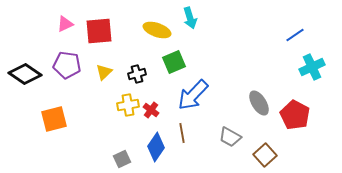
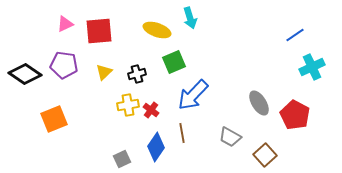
purple pentagon: moved 3 px left
orange square: rotated 8 degrees counterclockwise
